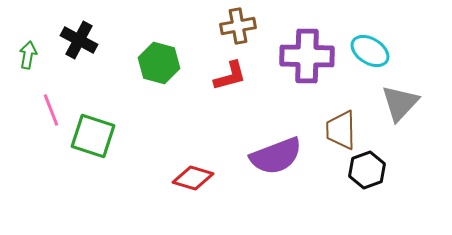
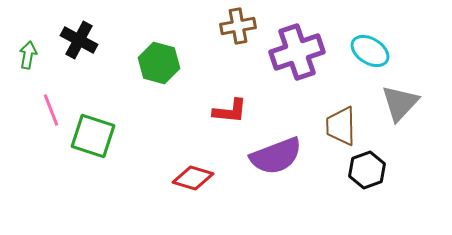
purple cross: moved 10 px left, 4 px up; rotated 20 degrees counterclockwise
red L-shape: moved 35 px down; rotated 21 degrees clockwise
brown trapezoid: moved 4 px up
